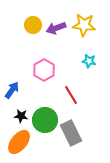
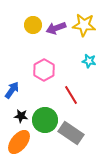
gray rectangle: rotated 30 degrees counterclockwise
